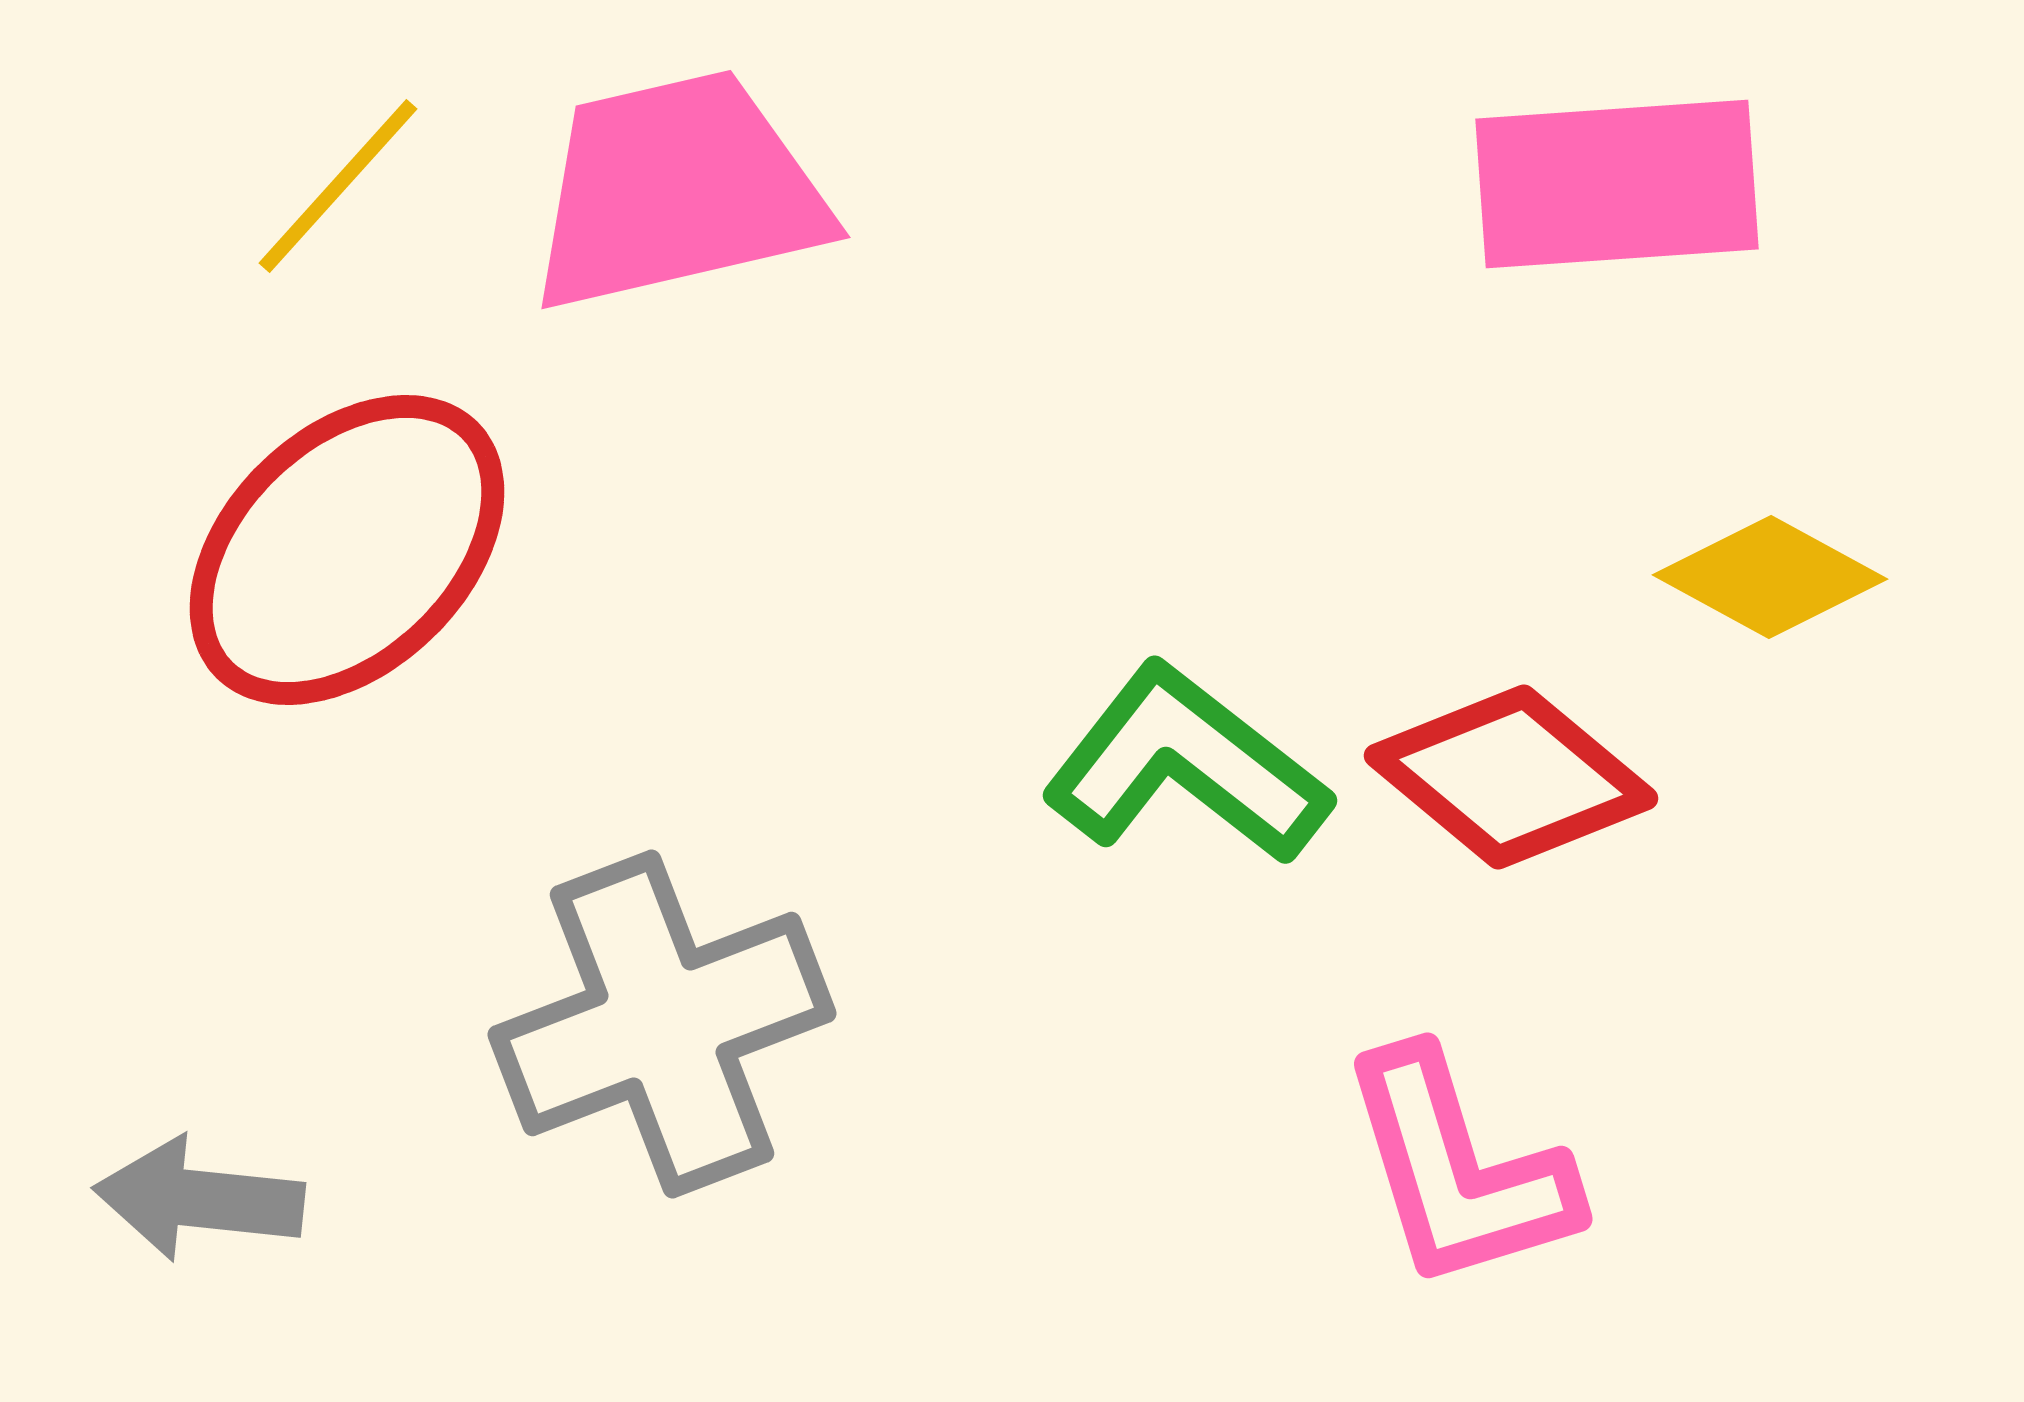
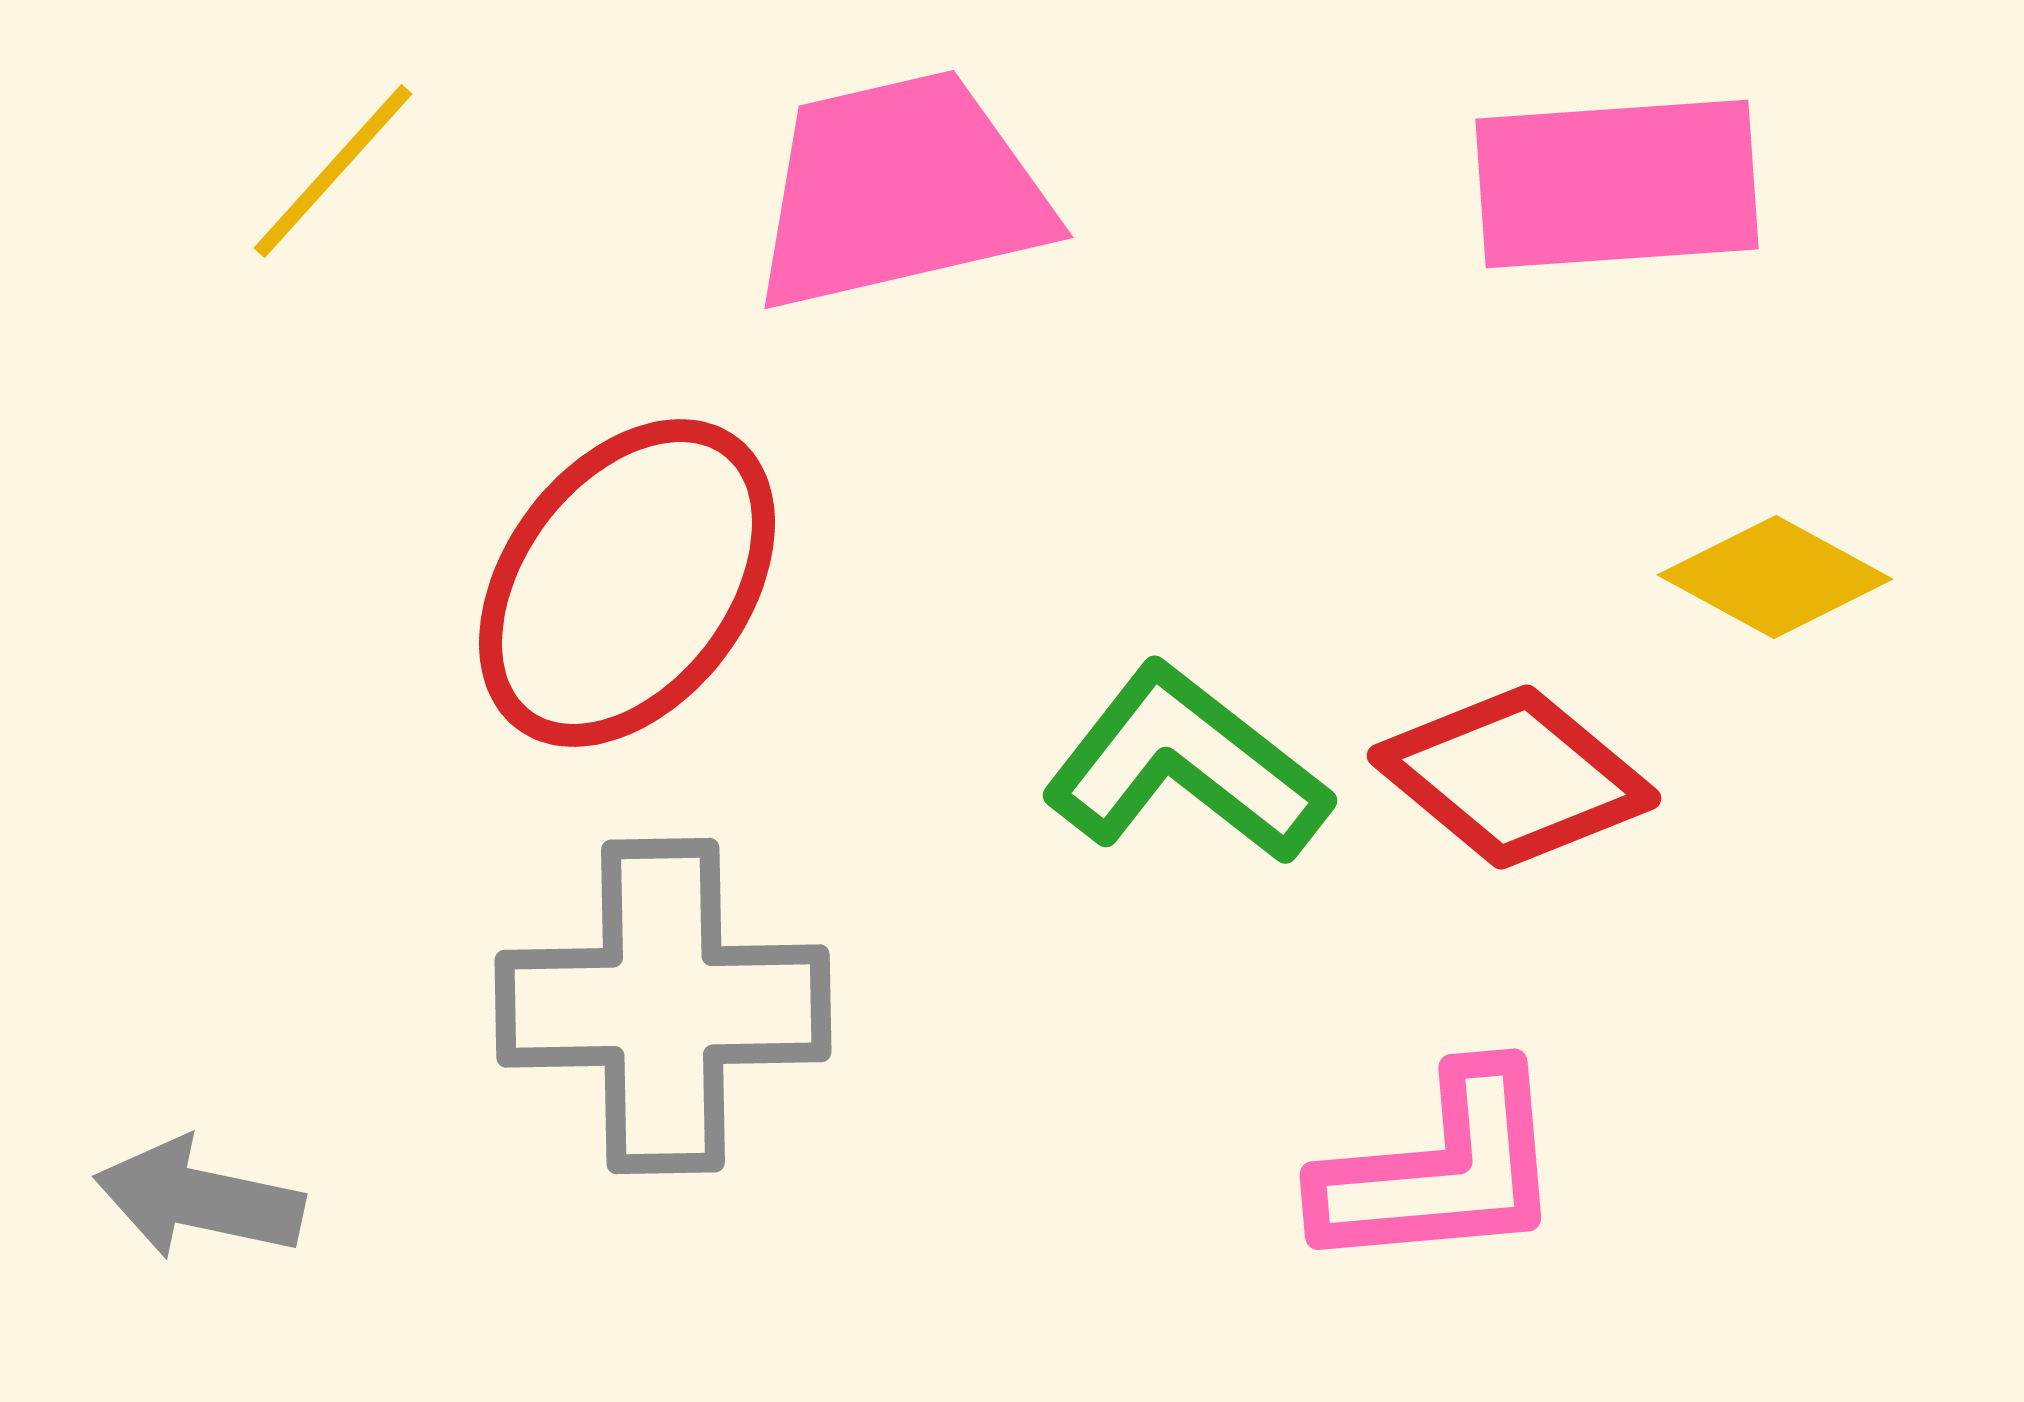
yellow line: moved 5 px left, 15 px up
pink trapezoid: moved 223 px right
red ellipse: moved 280 px right, 33 px down; rotated 9 degrees counterclockwise
yellow diamond: moved 5 px right
red diamond: moved 3 px right
gray cross: moved 1 px right, 18 px up; rotated 20 degrees clockwise
pink L-shape: moved 17 px left; rotated 78 degrees counterclockwise
gray arrow: rotated 6 degrees clockwise
